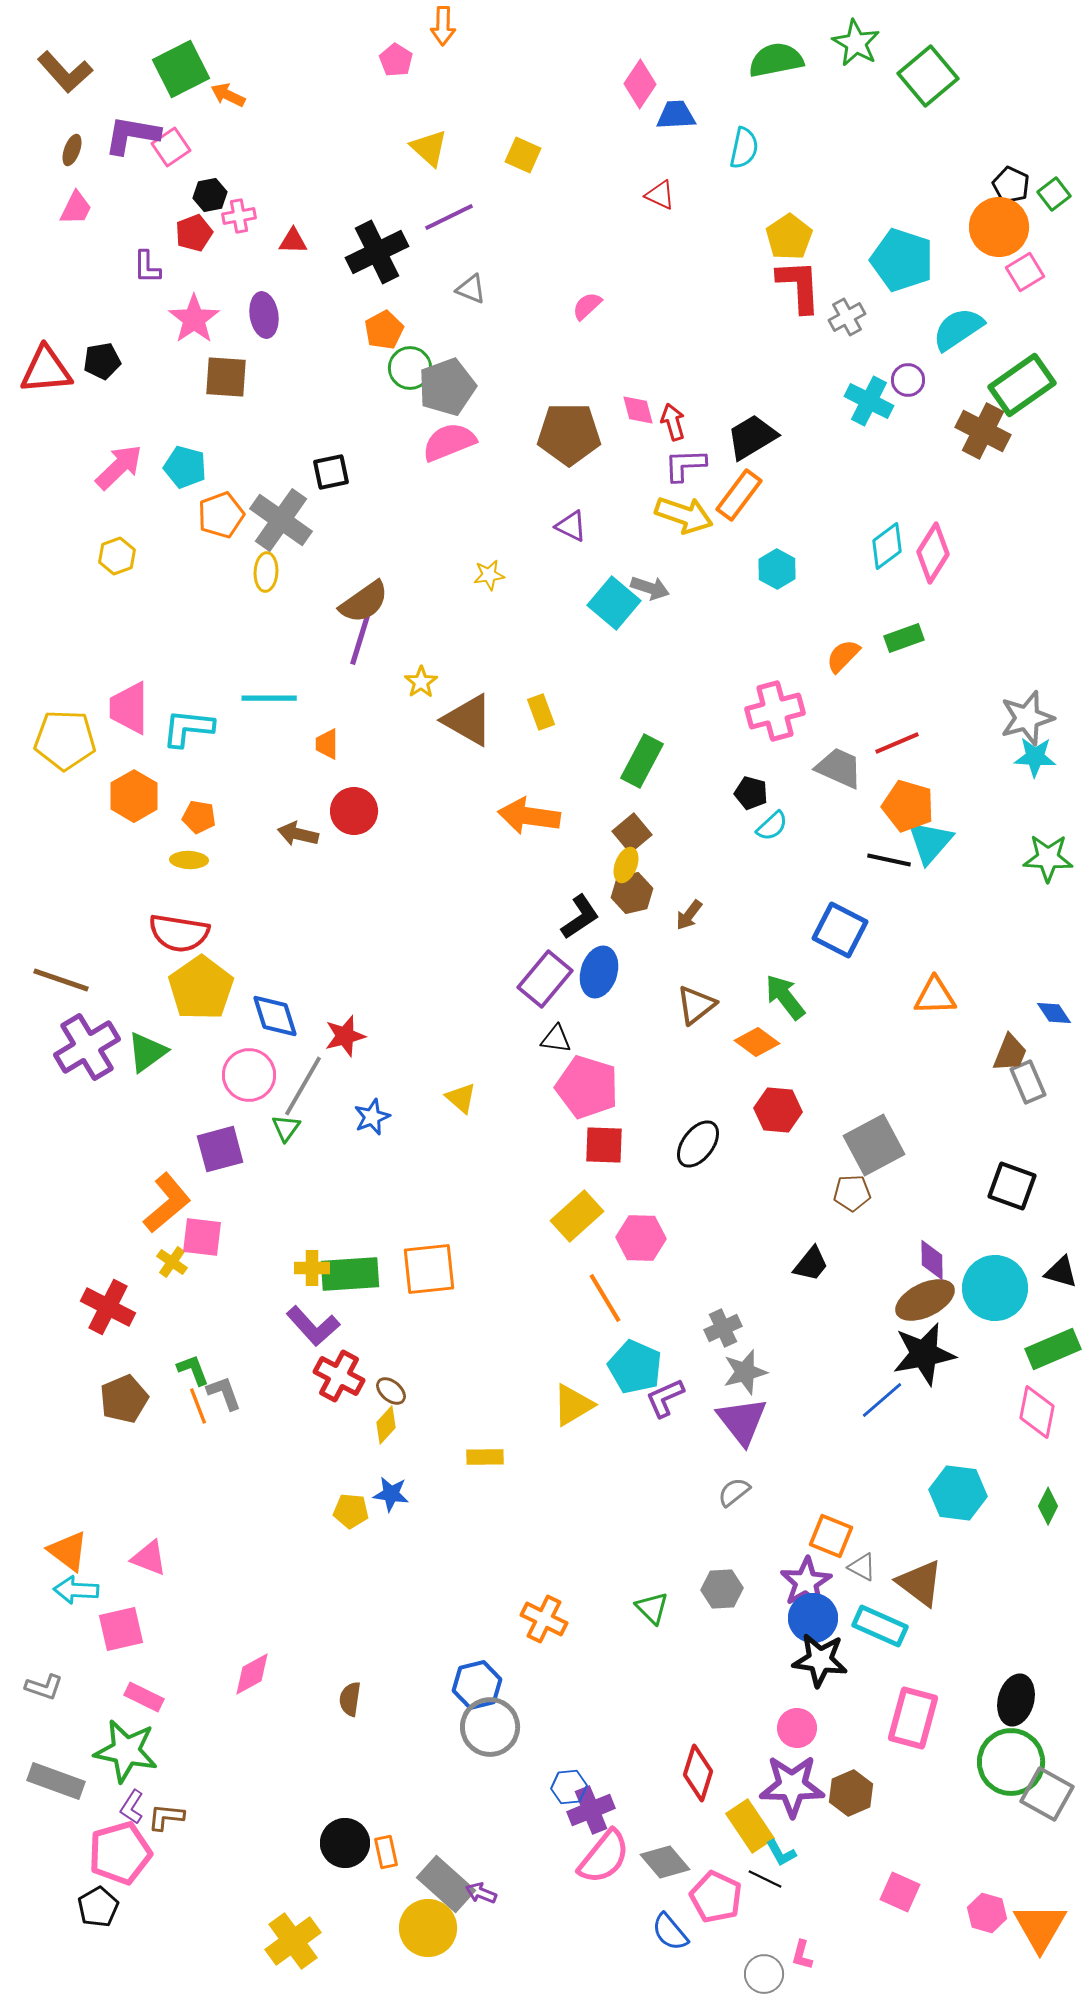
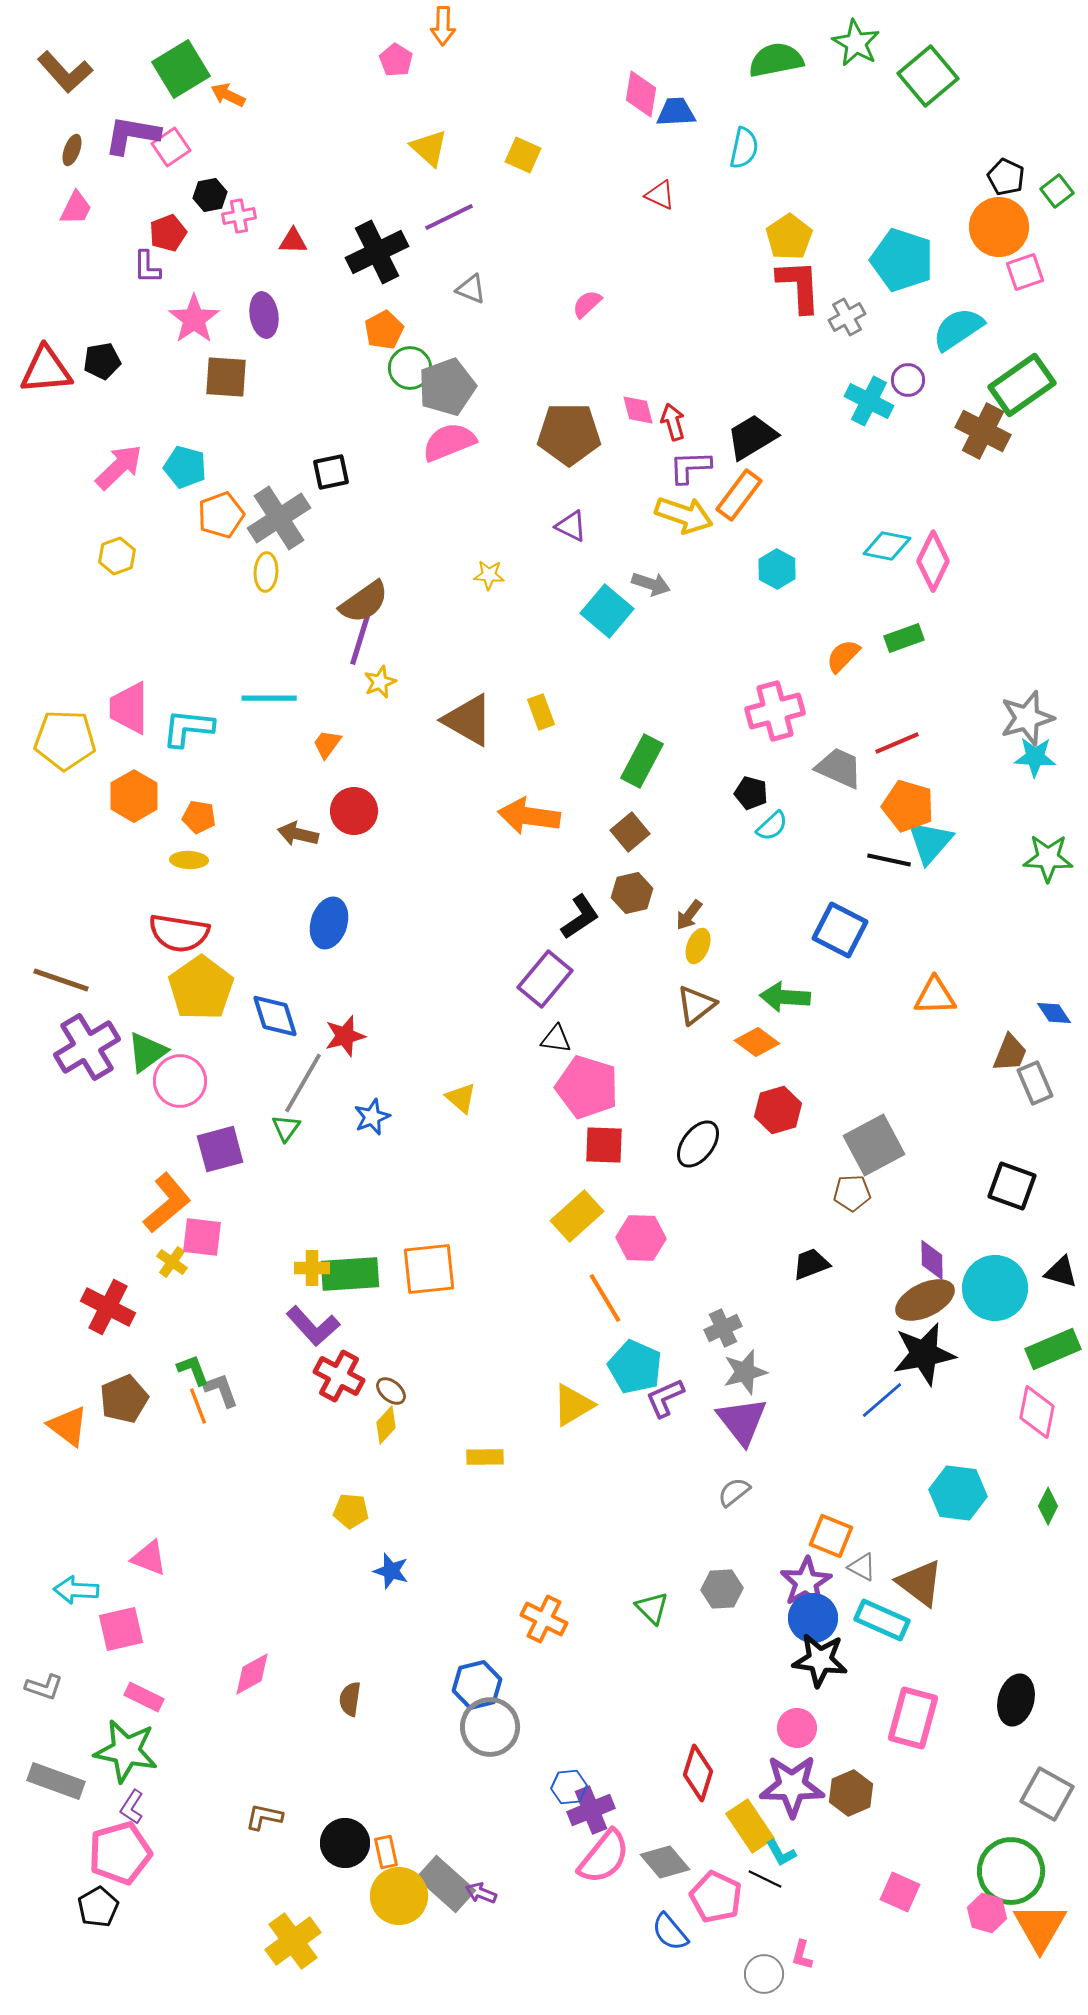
green square at (181, 69): rotated 4 degrees counterclockwise
pink diamond at (640, 84): moved 1 px right, 10 px down; rotated 24 degrees counterclockwise
blue trapezoid at (676, 115): moved 3 px up
black pentagon at (1011, 185): moved 5 px left, 8 px up
green square at (1054, 194): moved 3 px right, 3 px up
red pentagon at (194, 233): moved 26 px left
pink square at (1025, 272): rotated 12 degrees clockwise
pink semicircle at (587, 306): moved 2 px up
purple L-shape at (685, 465): moved 5 px right, 2 px down
gray cross at (281, 520): moved 2 px left, 2 px up; rotated 22 degrees clockwise
cyan diamond at (887, 546): rotated 48 degrees clockwise
pink diamond at (933, 553): moved 8 px down; rotated 6 degrees counterclockwise
yellow star at (489, 575): rotated 12 degrees clockwise
gray arrow at (650, 588): moved 1 px right, 4 px up
cyan square at (614, 603): moved 7 px left, 8 px down
yellow star at (421, 682): moved 41 px left; rotated 12 degrees clockwise
orange trapezoid at (327, 744): rotated 36 degrees clockwise
brown square at (632, 833): moved 2 px left, 1 px up
yellow ellipse at (626, 865): moved 72 px right, 81 px down
blue ellipse at (599, 972): moved 270 px left, 49 px up
green arrow at (785, 997): rotated 48 degrees counterclockwise
pink circle at (249, 1075): moved 69 px left, 6 px down
gray rectangle at (1028, 1082): moved 7 px right, 1 px down
gray line at (303, 1086): moved 3 px up
red hexagon at (778, 1110): rotated 21 degrees counterclockwise
black trapezoid at (811, 1264): rotated 150 degrees counterclockwise
gray L-shape at (224, 1393): moved 3 px left, 3 px up
blue star at (391, 1494): moved 77 px down; rotated 9 degrees clockwise
orange triangle at (68, 1551): moved 125 px up
cyan rectangle at (880, 1626): moved 2 px right, 6 px up
green circle at (1011, 1762): moved 109 px down
brown L-shape at (166, 1817): moved 98 px right; rotated 6 degrees clockwise
yellow circle at (428, 1928): moved 29 px left, 32 px up
